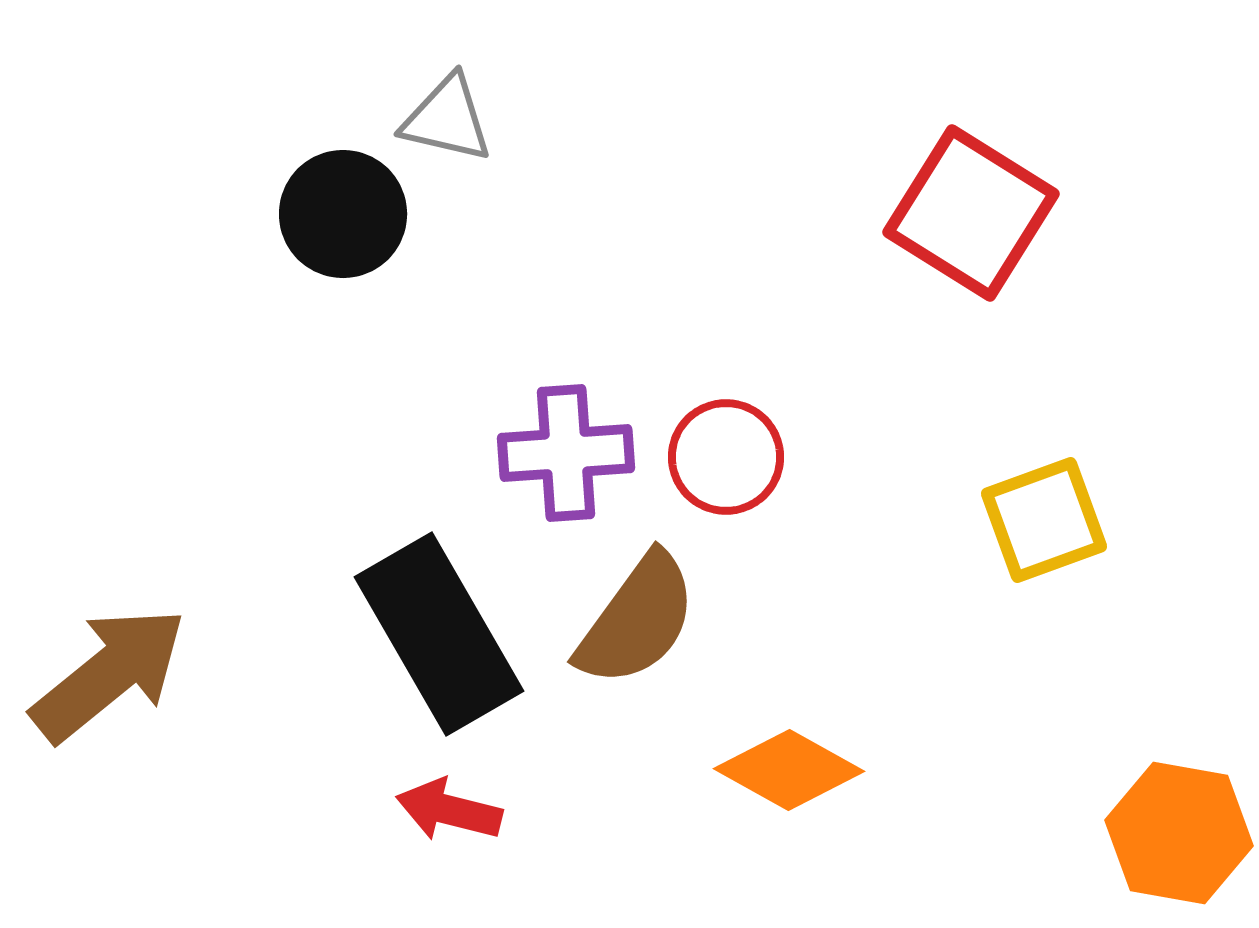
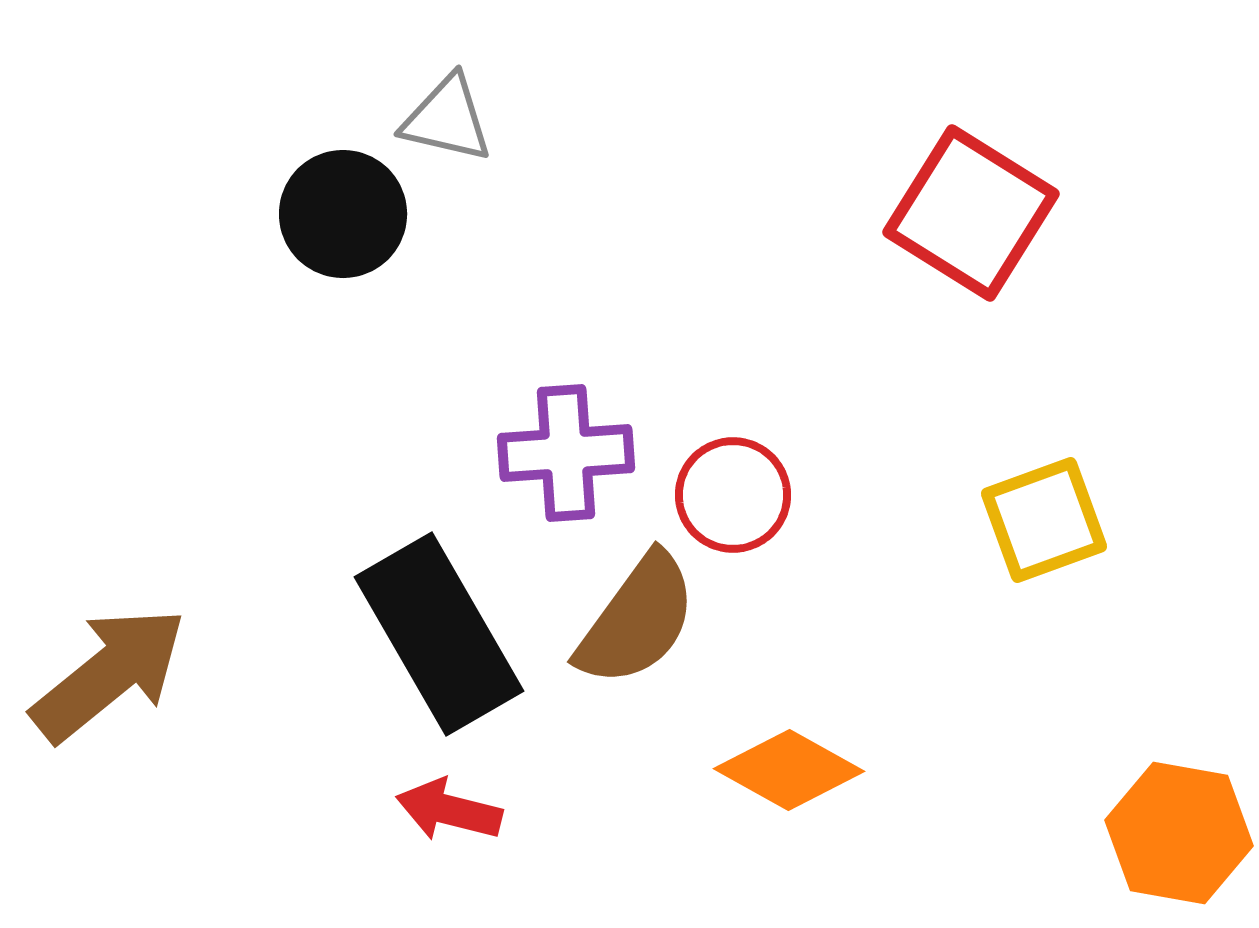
red circle: moved 7 px right, 38 px down
